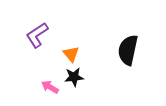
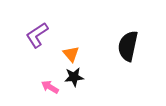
black semicircle: moved 4 px up
